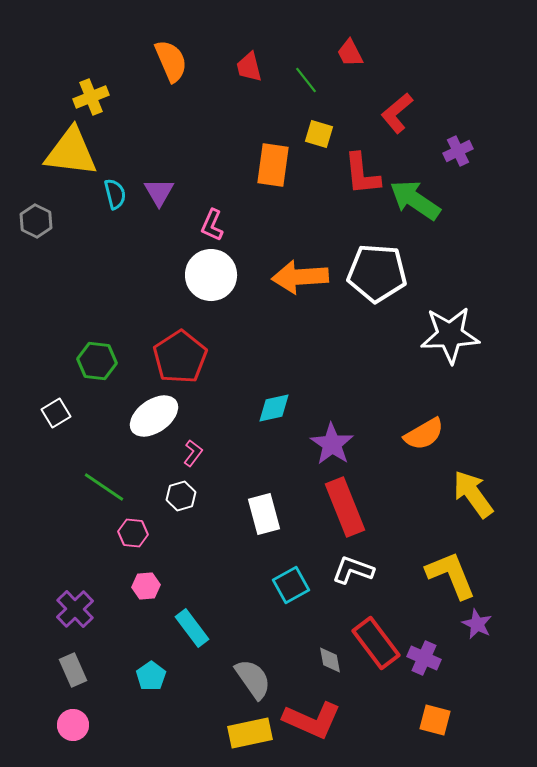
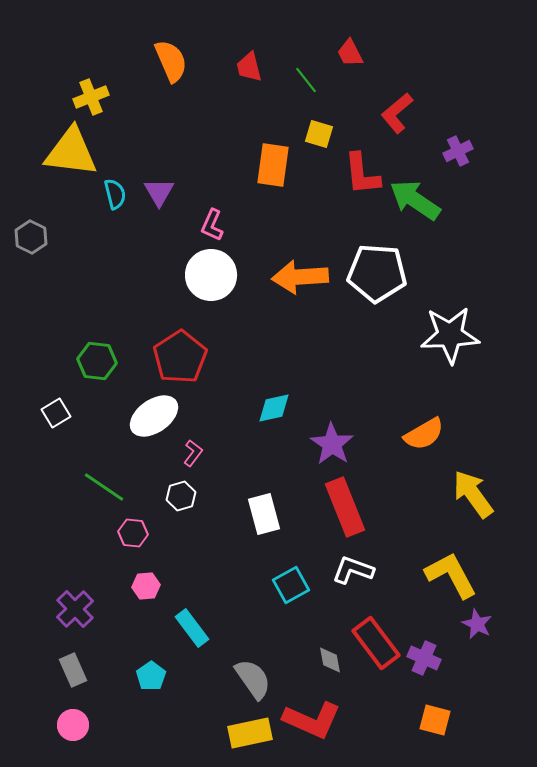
gray hexagon at (36, 221): moved 5 px left, 16 px down
yellow L-shape at (451, 575): rotated 6 degrees counterclockwise
